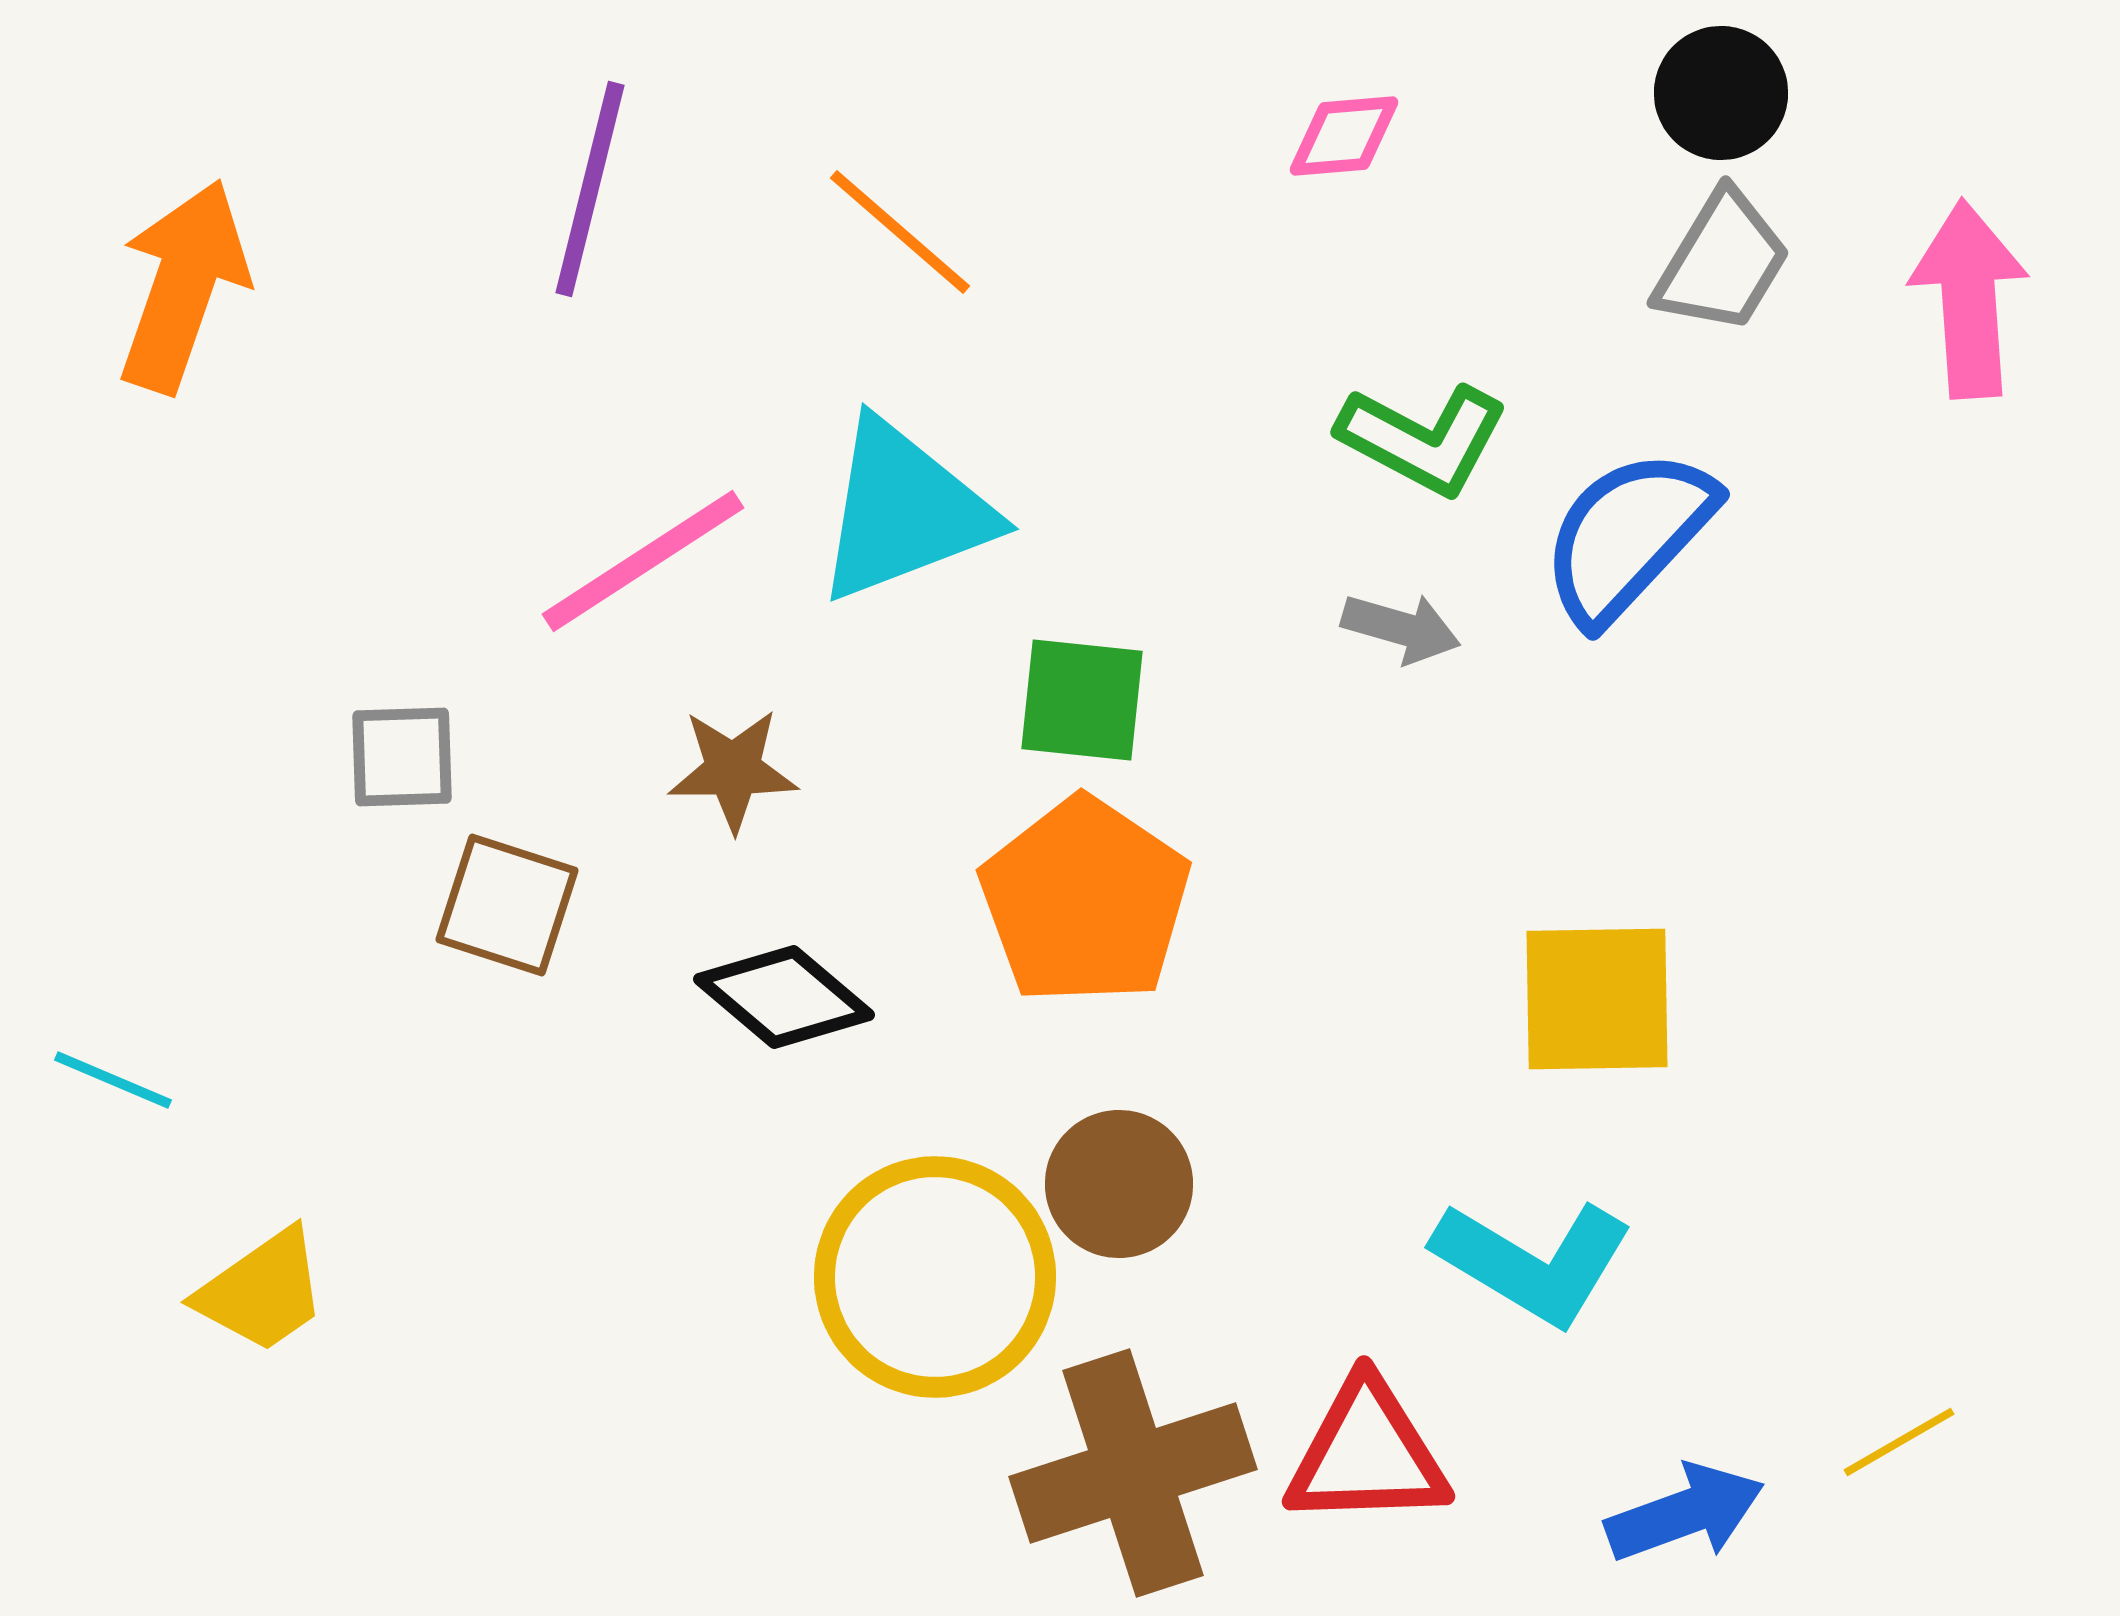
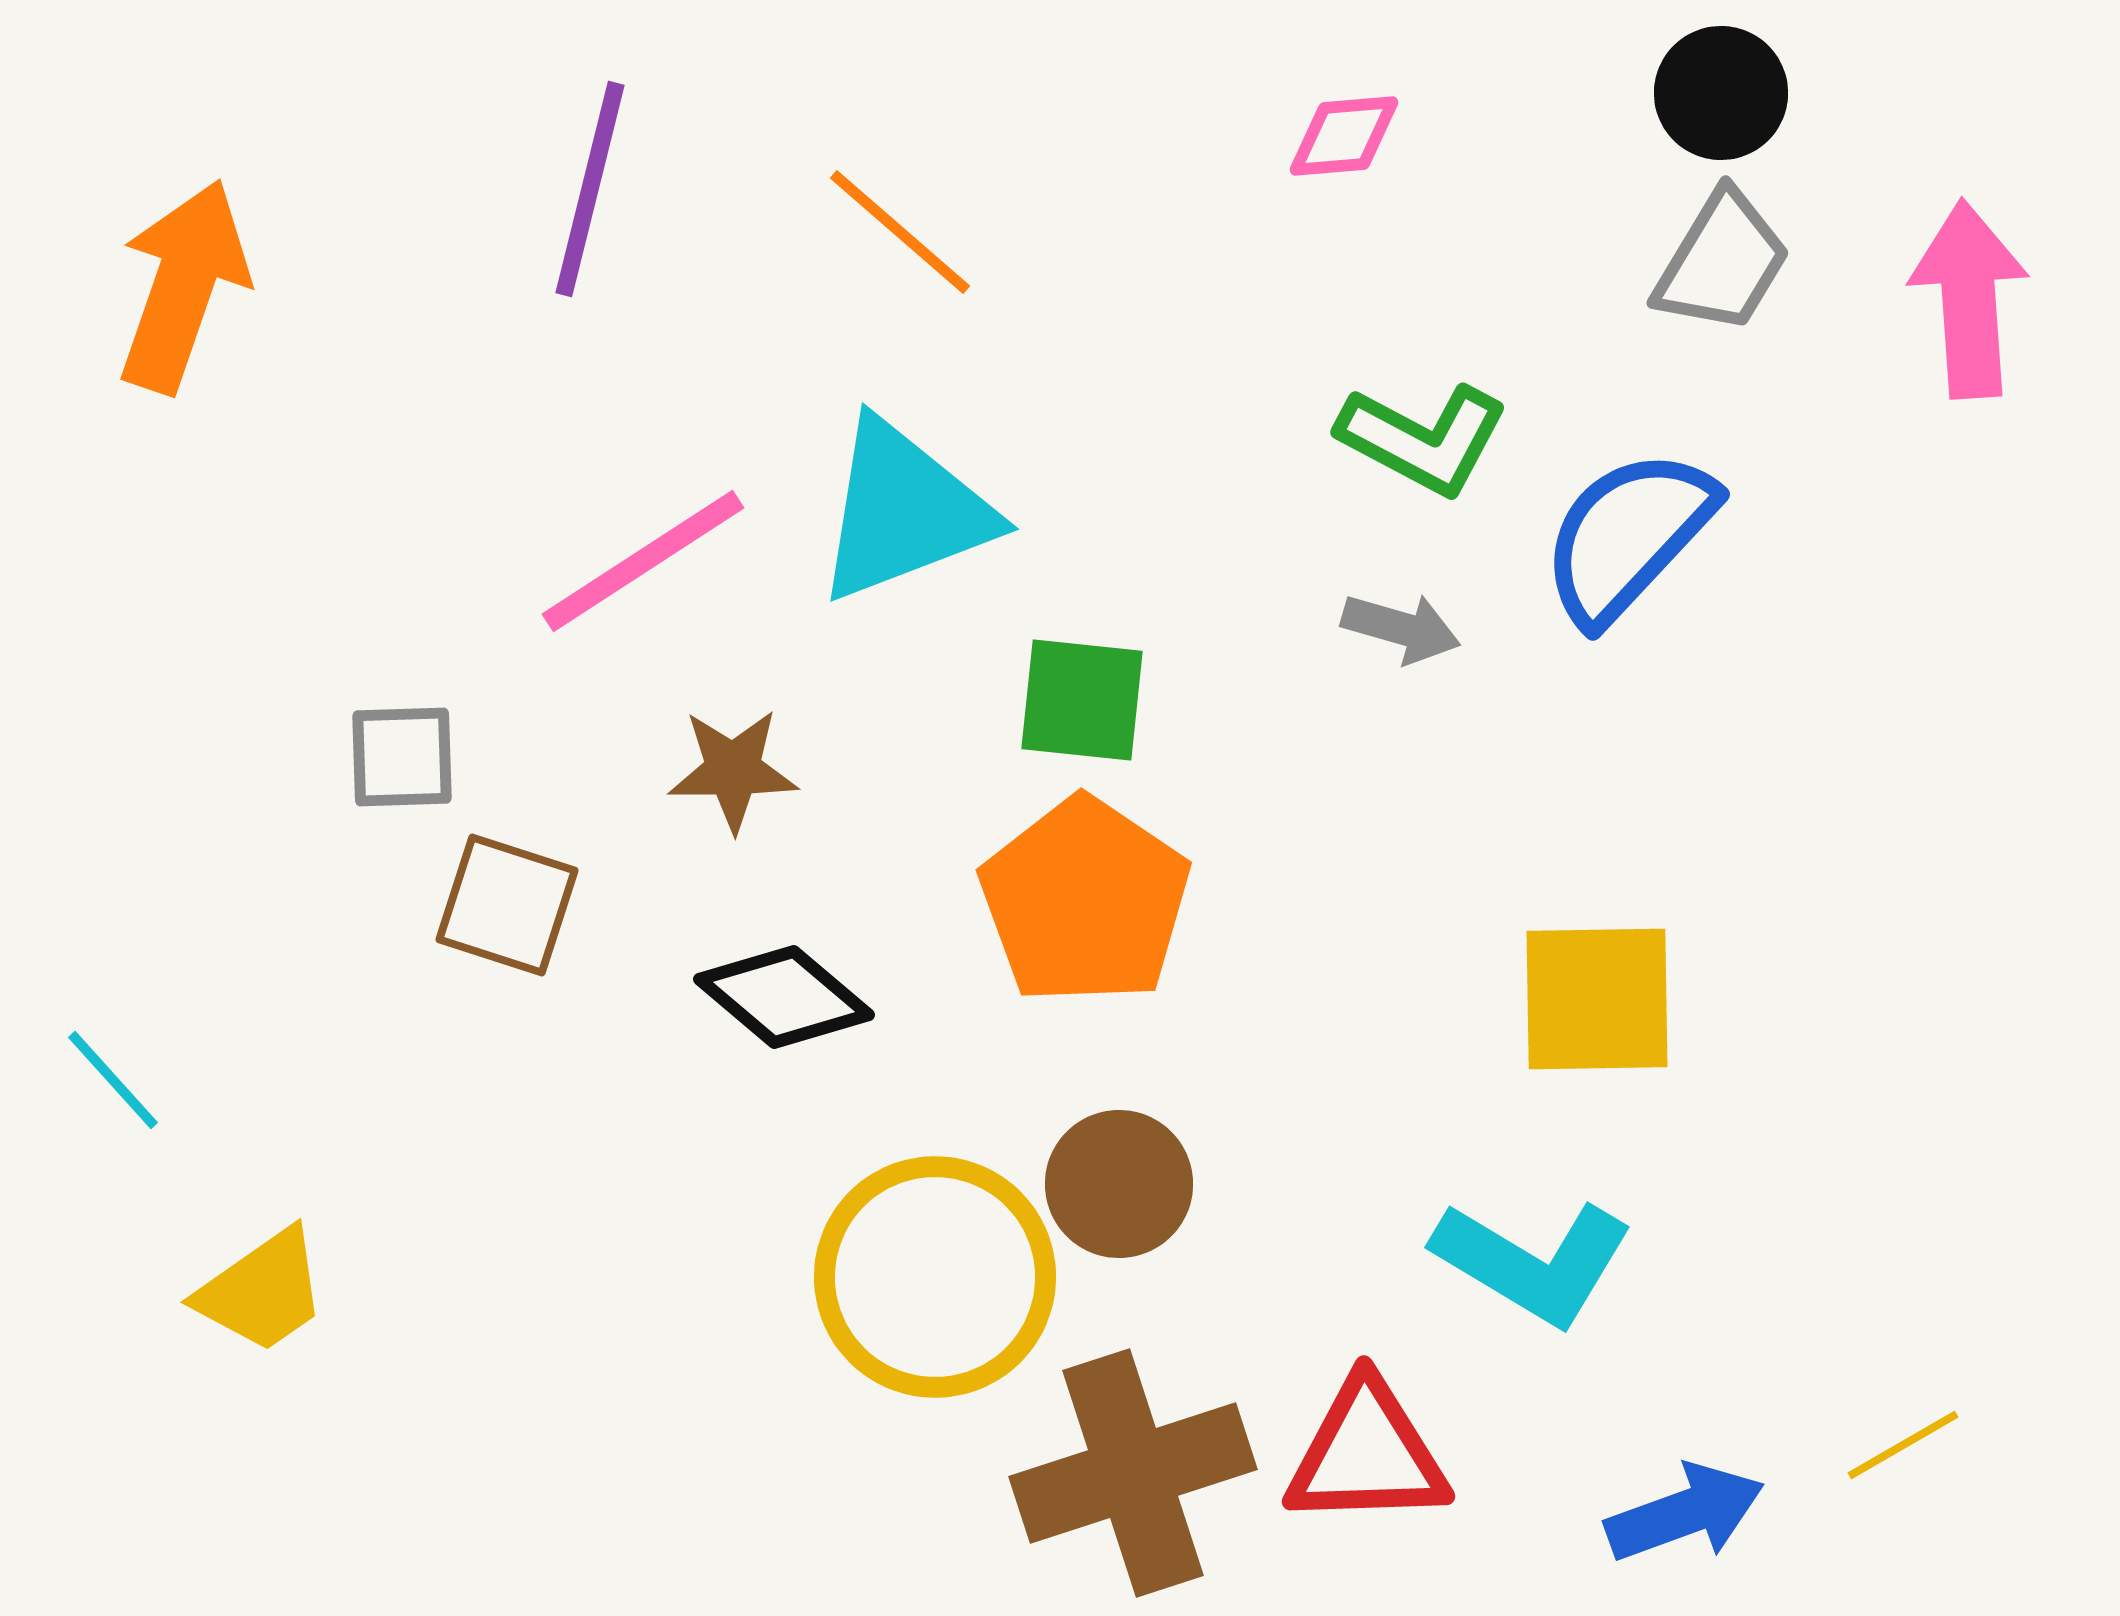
cyan line: rotated 25 degrees clockwise
yellow line: moved 4 px right, 3 px down
